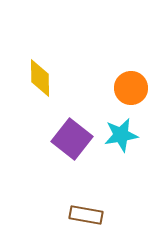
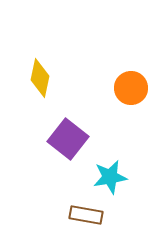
yellow diamond: rotated 12 degrees clockwise
cyan star: moved 11 px left, 42 px down
purple square: moved 4 px left
